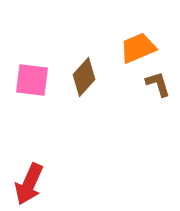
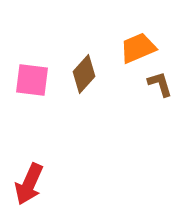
brown diamond: moved 3 px up
brown L-shape: moved 2 px right
